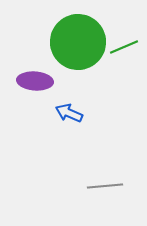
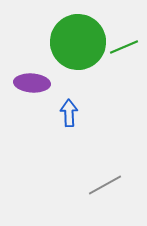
purple ellipse: moved 3 px left, 2 px down
blue arrow: rotated 64 degrees clockwise
gray line: moved 1 px up; rotated 24 degrees counterclockwise
